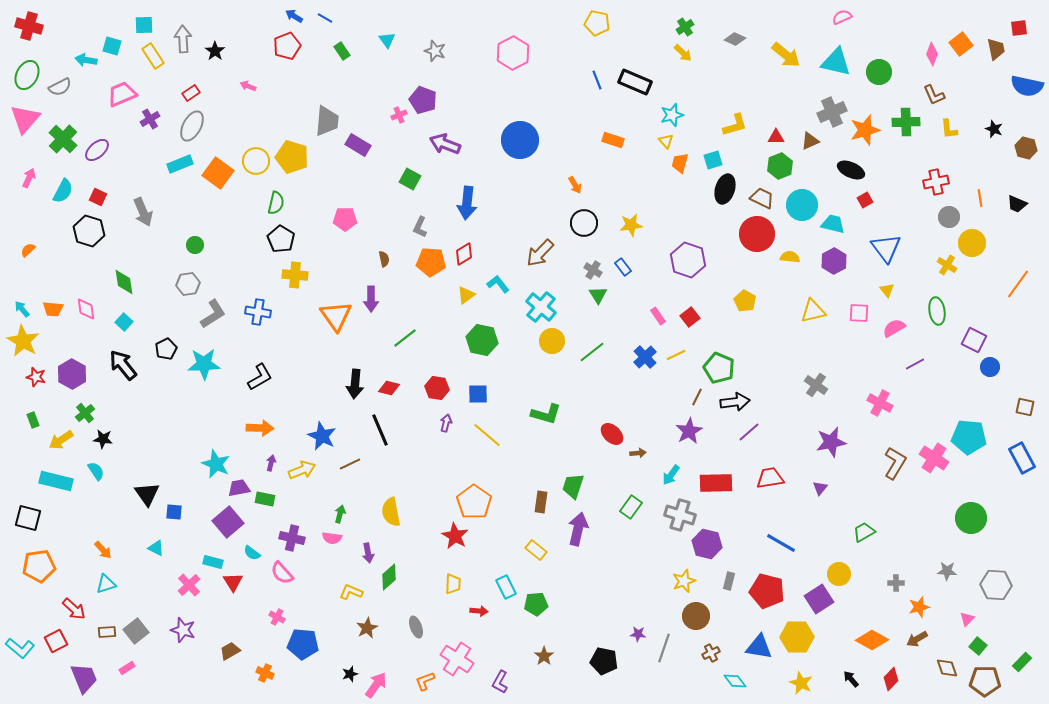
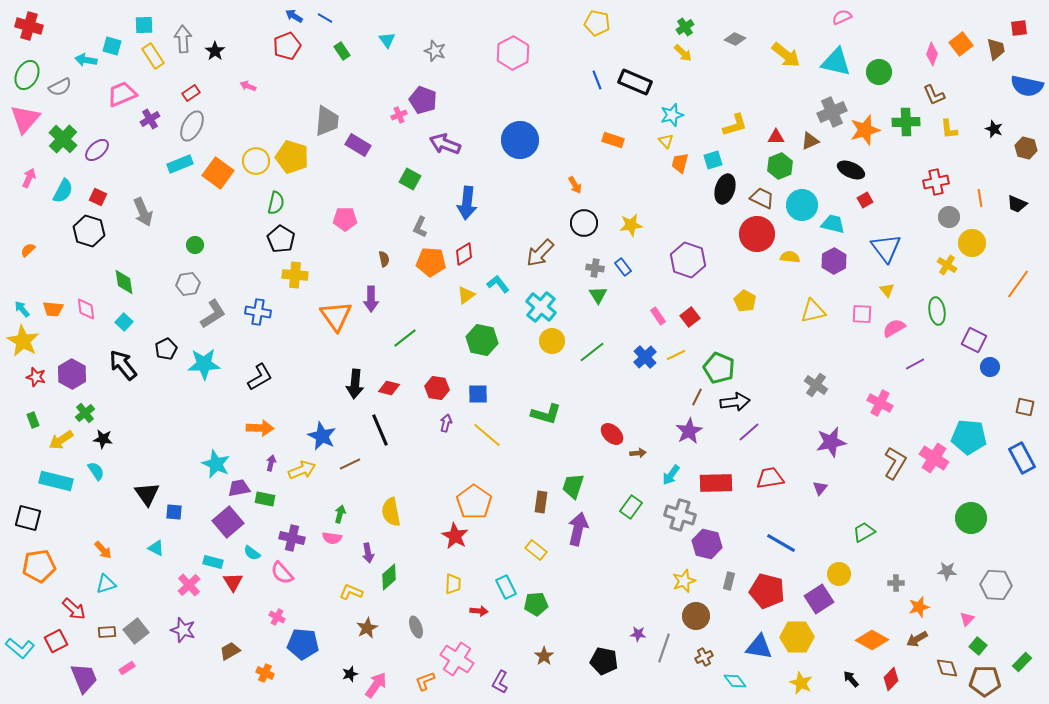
gray cross at (593, 270): moved 2 px right, 2 px up; rotated 24 degrees counterclockwise
pink square at (859, 313): moved 3 px right, 1 px down
brown cross at (711, 653): moved 7 px left, 4 px down
